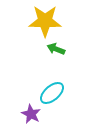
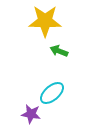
green arrow: moved 3 px right, 2 px down
purple star: rotated 18 degrees counterclockwise
